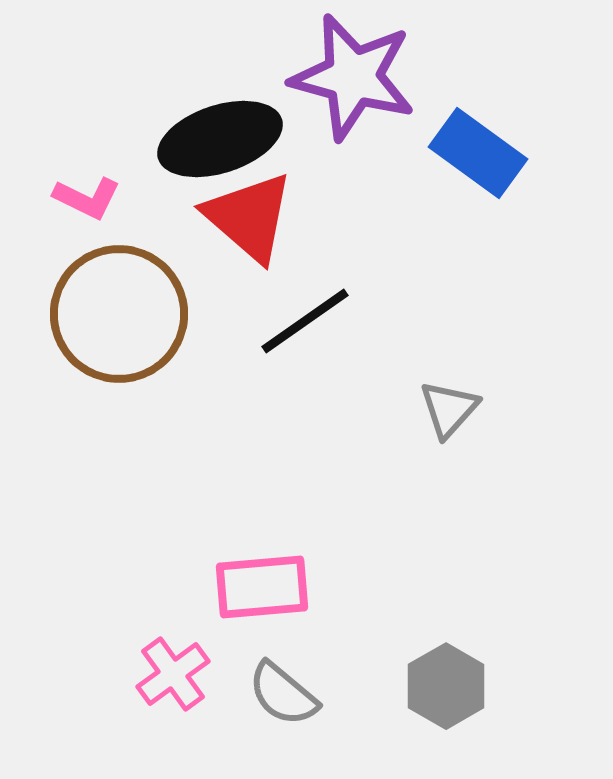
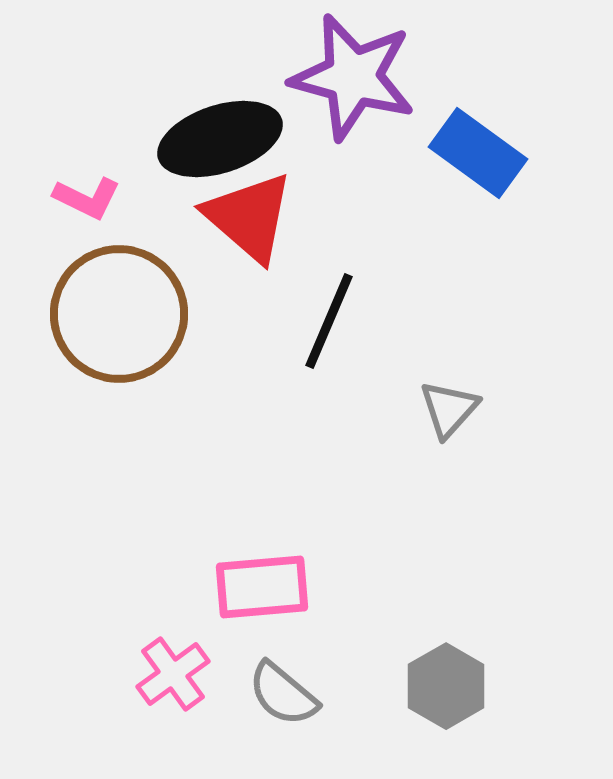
black line: moved 24 px right; rotated 32 degrees counterclockwise
